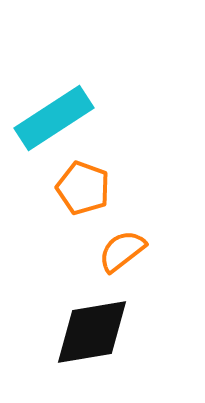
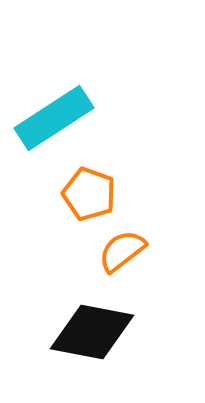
orange pentagon: moved 6 px right, 6 px down
black diamond: rotated 20 degrees clockwise
